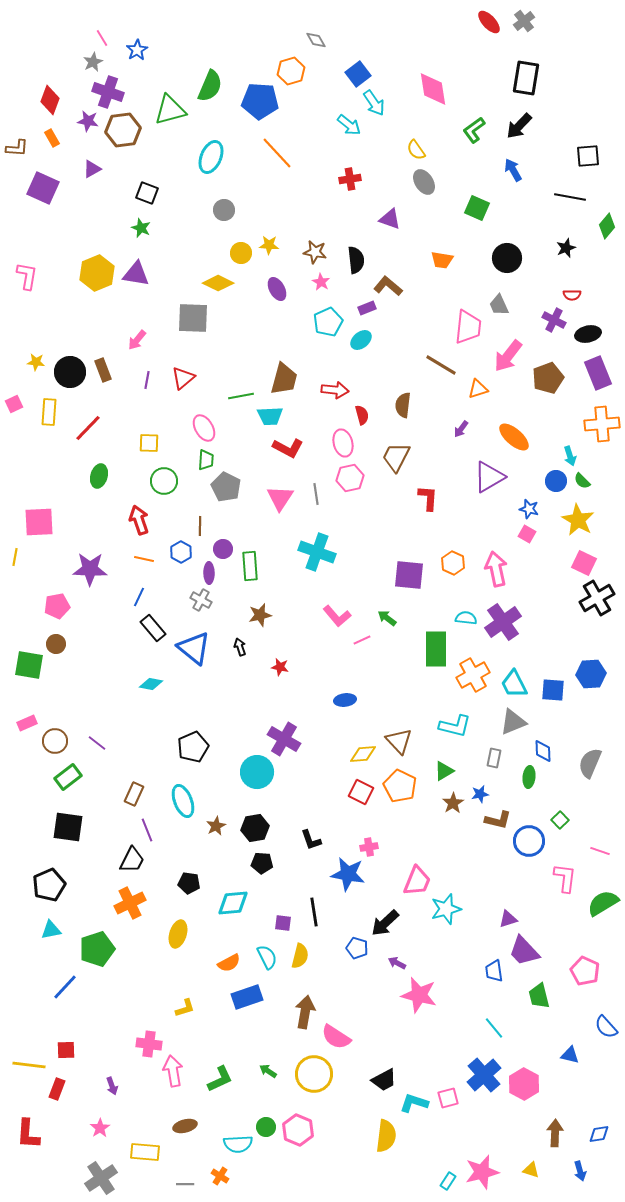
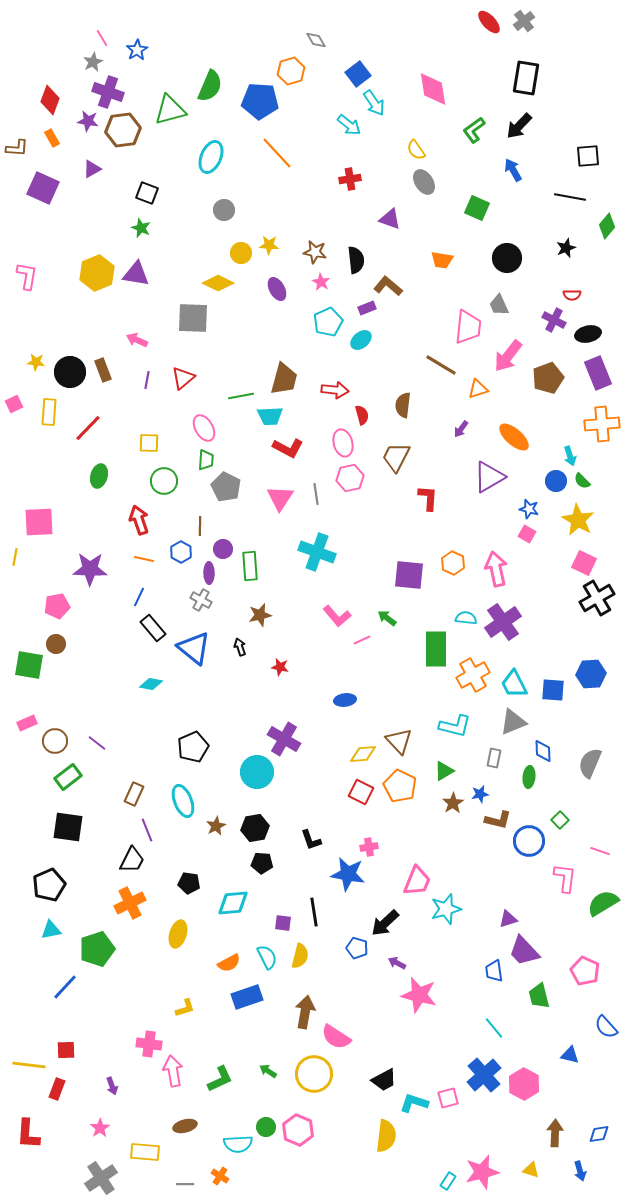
pink arrow at (137, 340): rotated 75 degrees clockwise
